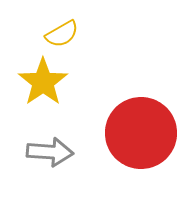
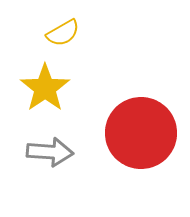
yellow semicircle: moved 1 px right, 1 px up
yellow star: moved 2 px right, 6 px down
